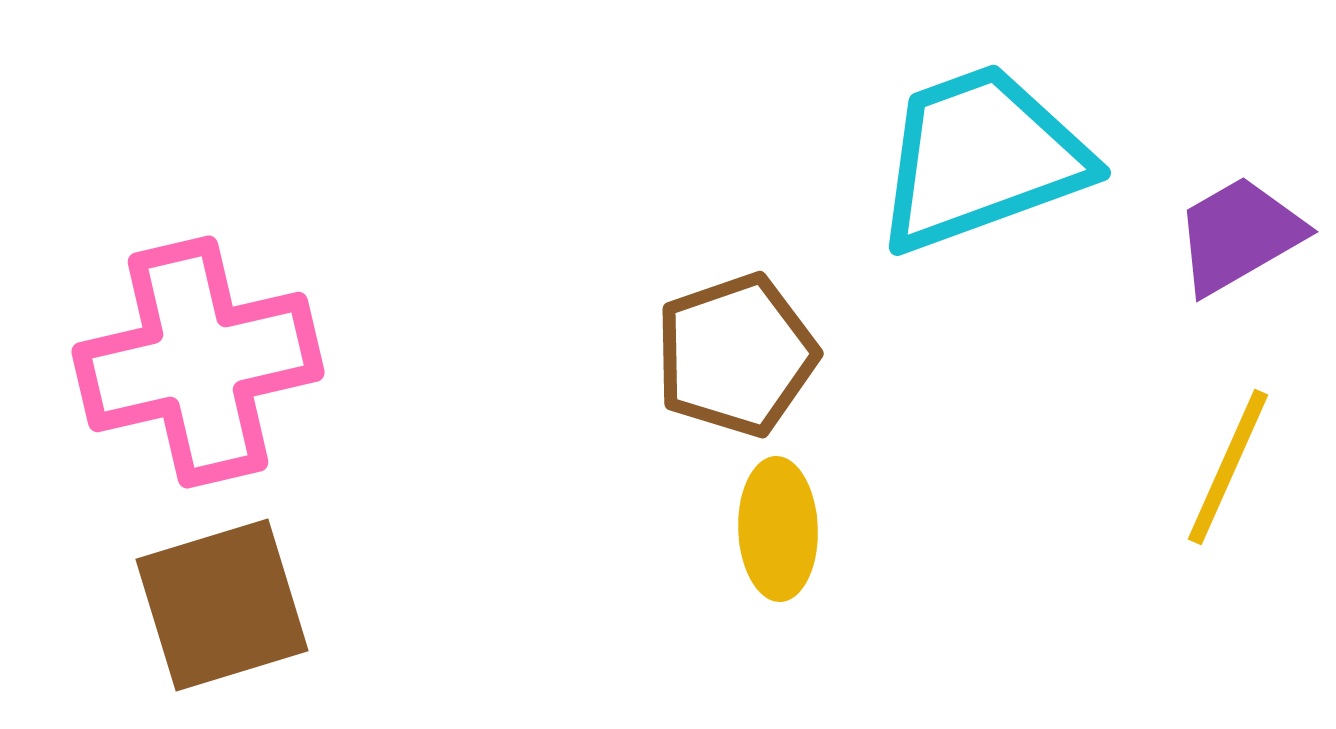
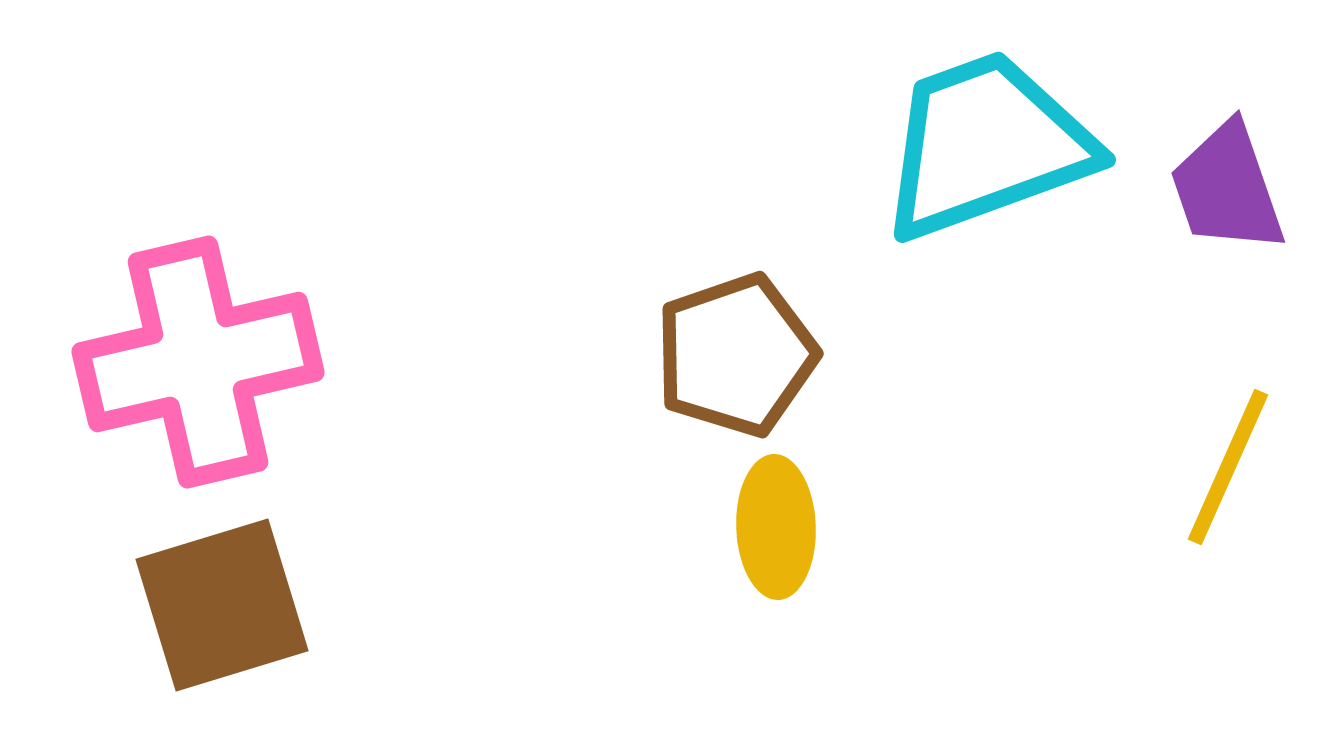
cyan trapezoid: moved 5 px right, 13 px up
purple trapezoid: moved 12 px left, 47 px up; rotated 79 degrees counterclockwise
yellow ellipse: moved 2 px left, 2 px up
